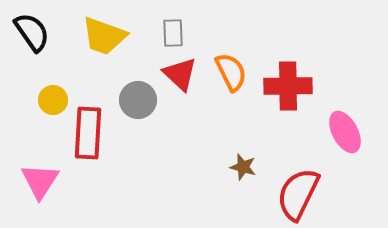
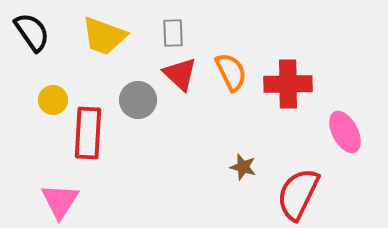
red cross: moved 2 px up
pink triangle: moved 20 px right, 20 px down
